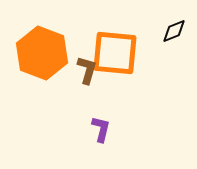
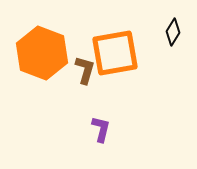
black diamond: moved 1 px left, 1 px down; rotated 36 degrees counterclockwise
orange square: rotated 15 degrees counterclockwise
brown L-shape: moved 2 px left
